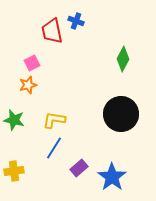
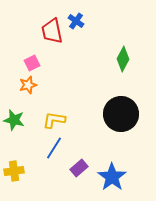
blue cross: rotated 14 degrees clockwise
